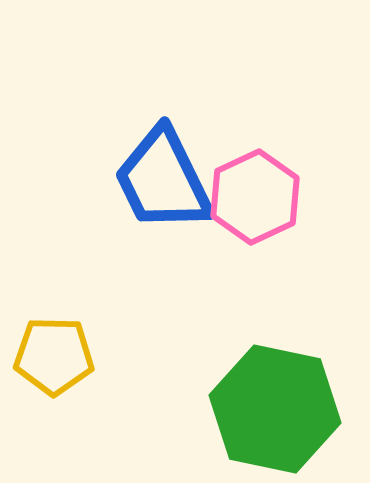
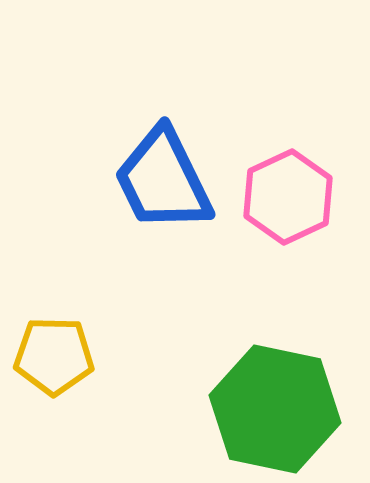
pink hexagon: moved 33 px right
